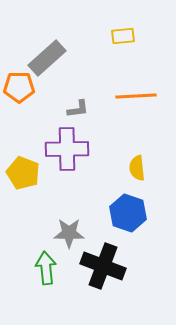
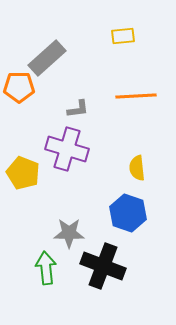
purple cross: rotated 18 degrees clockwise
